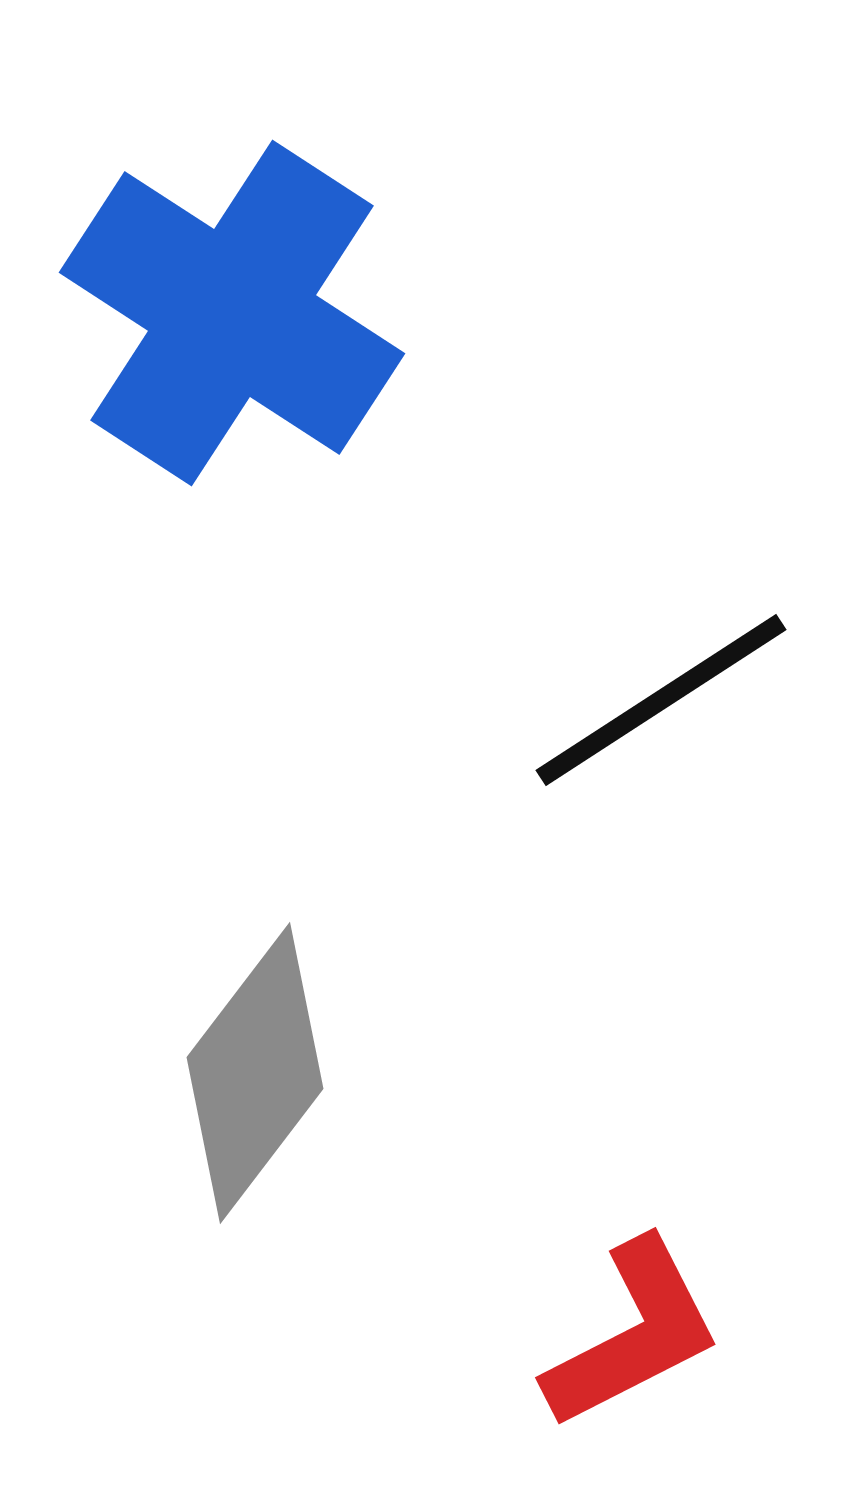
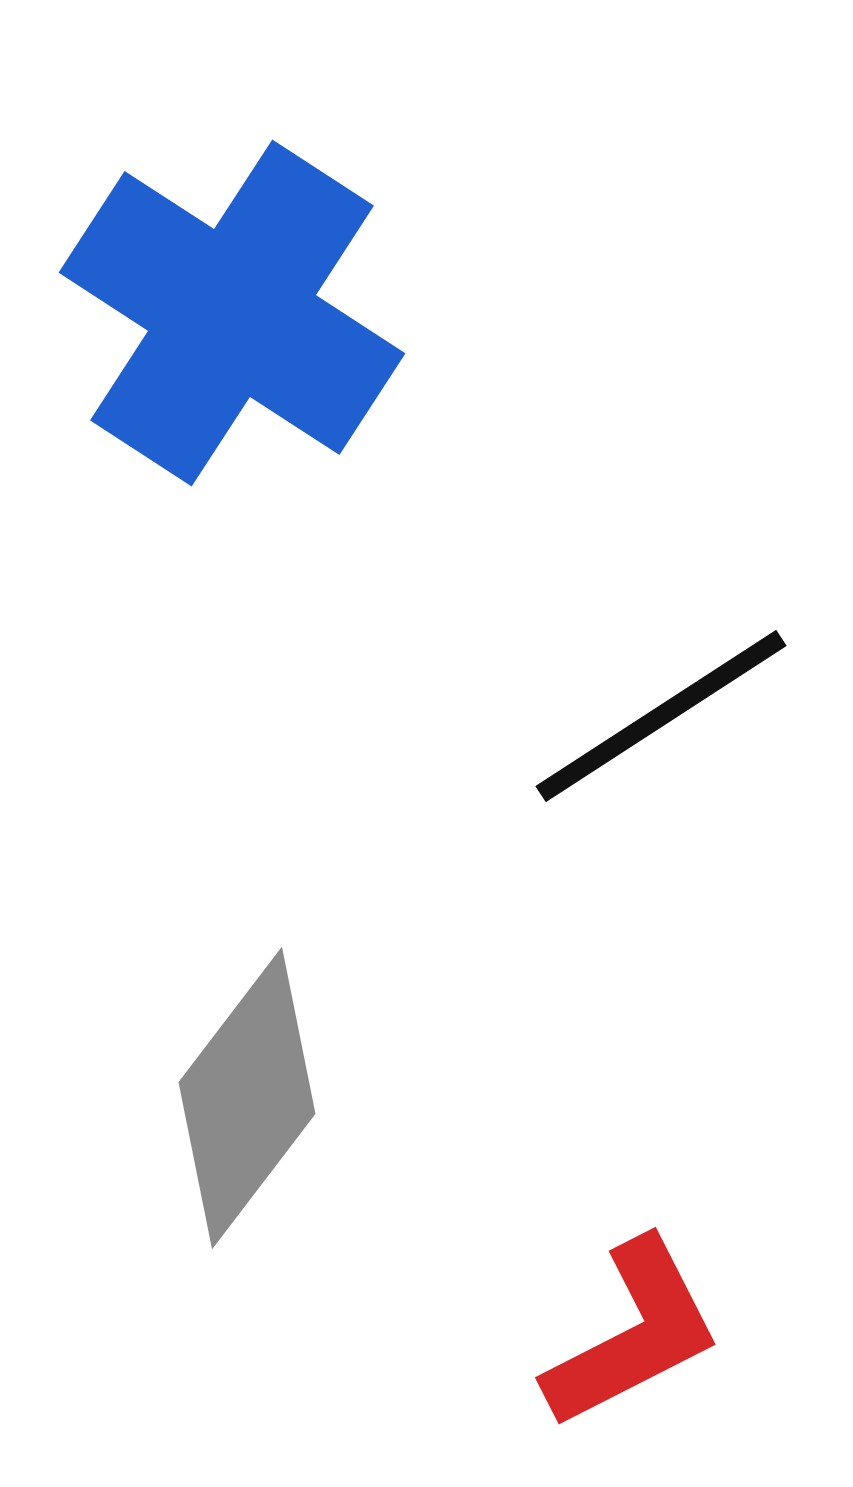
black line: moved 16 px down
gray diamond: moved 8 px left, 25 px down
